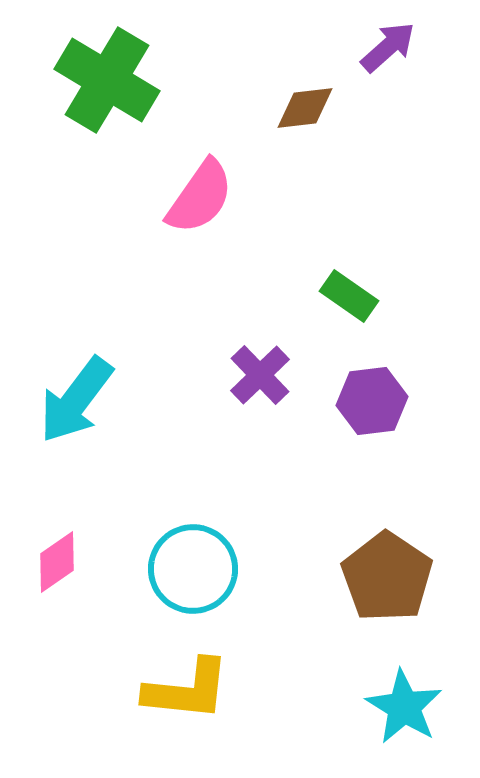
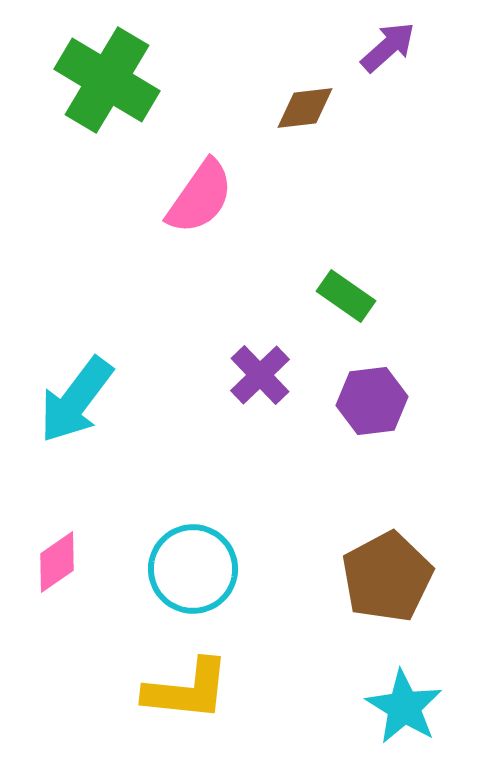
green rectangle: moved 3 px left
brown pentagon: rotated 10 degrees clockwise
